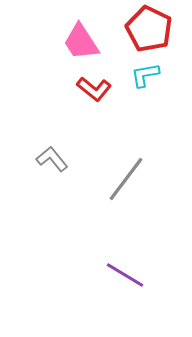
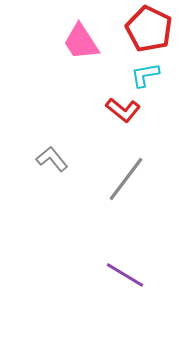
red L-shape: moved 29 px right, 21 px down
